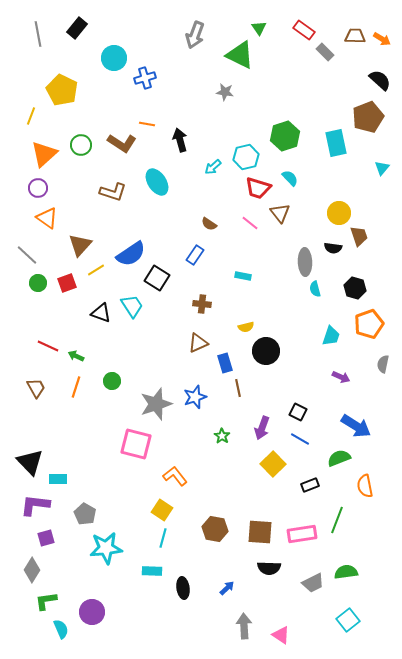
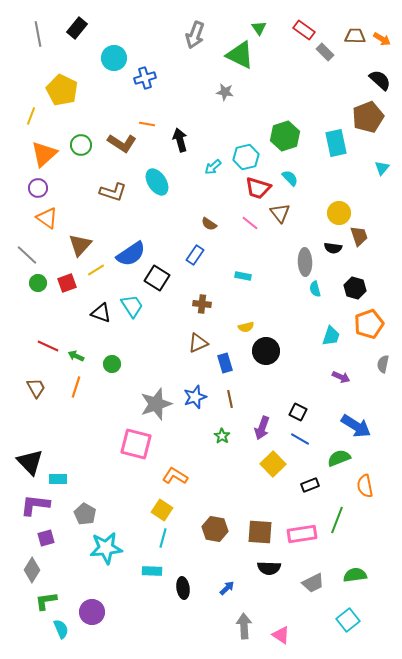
green circle at (112, 381): moved 17 px up
brown line at (238, 388): moved 8 px left, 11 px down
orange L-shape at (175, 476): rotated 20 degrees counterclockwise
green semicircle at (346, 572): moved 9 px right, 3 px down
